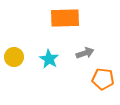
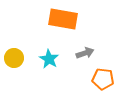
orange rectangle: moved 2 px left, 1 px down; rotated 12 degrees clockwise
yellow circle: moved 1 px down
